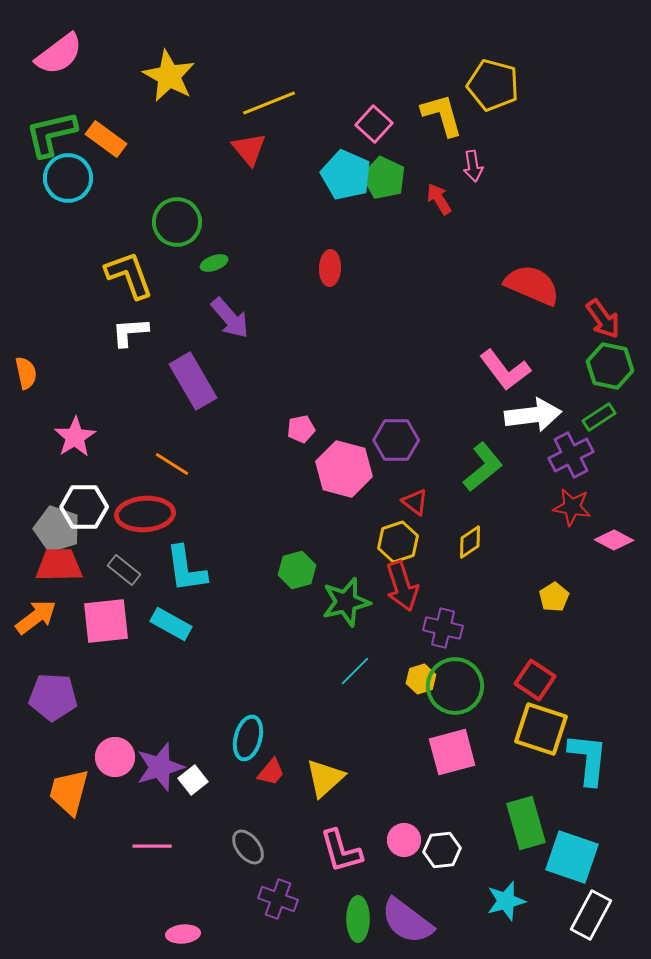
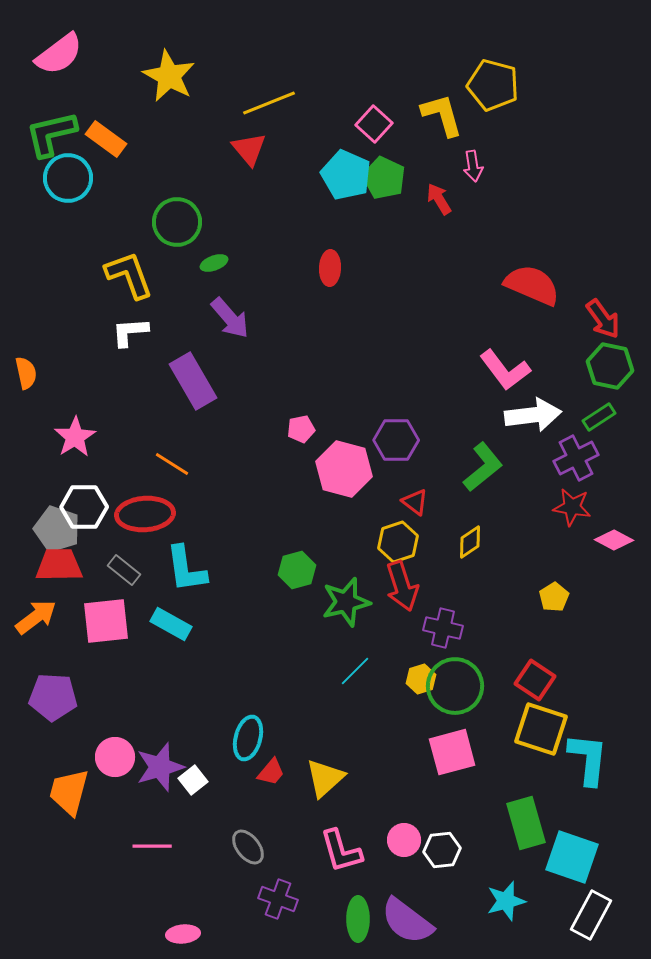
purple cross at (571, 455): moved 5 px right, 3 px down
